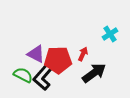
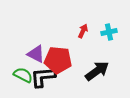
cyan cross: moved 1 px left, 2 px up; rotated 21 degrees clockwise
red arrow: moved 23 px up
red pentagon: rotated 8 degrees clockwise
black arrow: moved 3 px right, 2 px up
black L-shape: rotated 44 degrees clockwise
